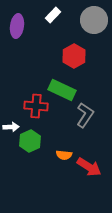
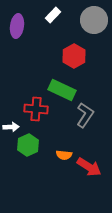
red cross: moved 3 px down
green hexagon: moved 2 px left, 4 px down
